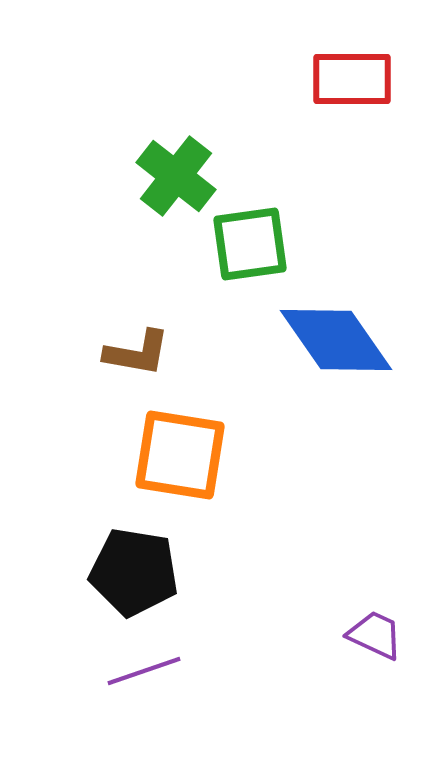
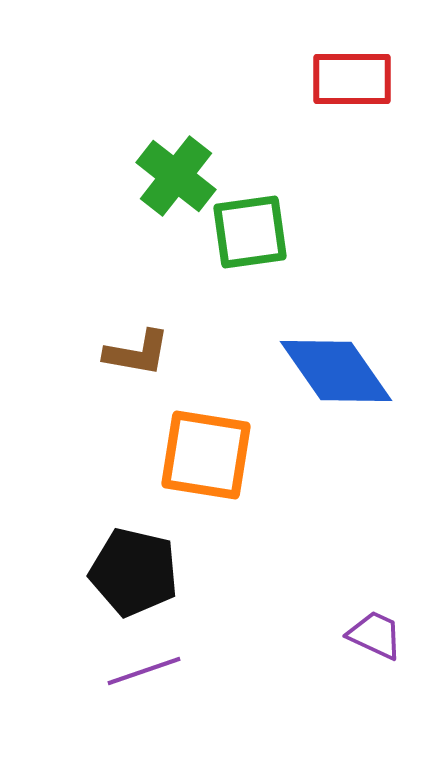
green square: moved 12 px up
blue diamond: moved 31 px down
orange square: moved 26 px right
black pentagon: rotated 4 degrees clockwise
